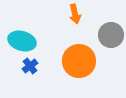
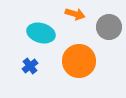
orange arrow: rotated 60 degrees counterclockwise
gray circle: moved 2 px left, 8 px up
cyan ellipse: moved 19 px right, 8 px up
